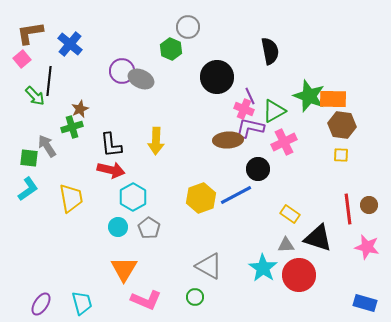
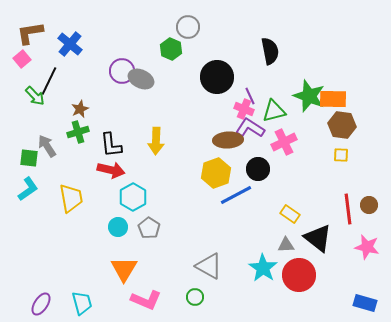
black line at (49, 81): rotated 20 degrees clockwise
green triangle at (274, 111): rotated 15 degrees clockwise
green cross at (72, 127): moved 6 px right, 5 px down
purple L-shape at (250, 128): rotated 20 degrees clockwise
yellow hexagon at (201, 198): moved 15 px right, 25 px up
black triangle at (318, 238): rotated 20 degrees clockwise
